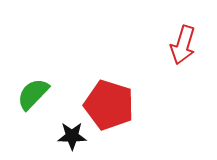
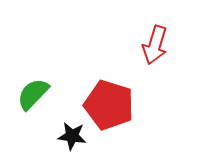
red arrow: moved 28 px left
black star: rotated 8 degrees clockwise
